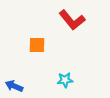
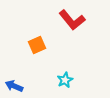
orange square: rotated 24 degrees counterclockwise
cyan star: rotated 21 degrees counterclockwise
